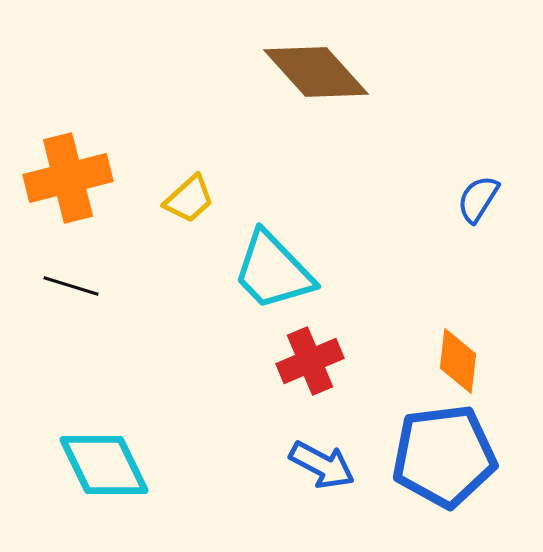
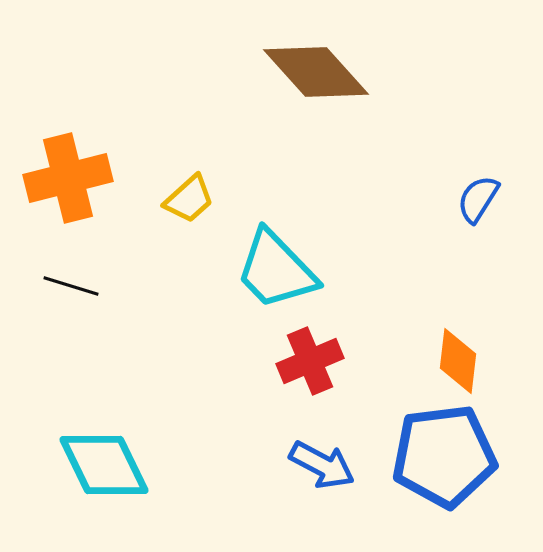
cyan trapezoid: moved 3 px right, 1 px up
